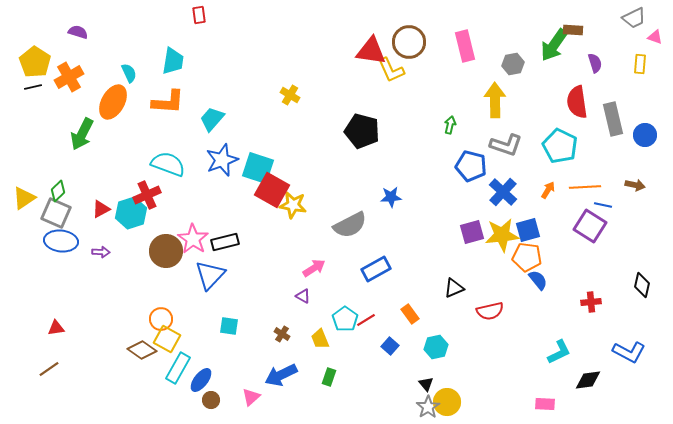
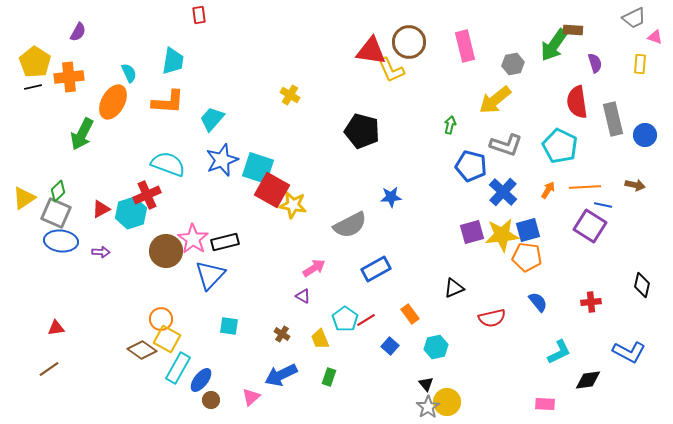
purple semicircle at (78, 32): rotated 102 degrees clockwise
orange cross at (69, 77): rotated 24 degrees clockwise
yellow arrow at (495, 100): rotated 128 degrees counterclockwise
blue semicircle at (538, 280): moved 22 px down
red semicircle at (490, 311): moved 2 px right, 7 px down
